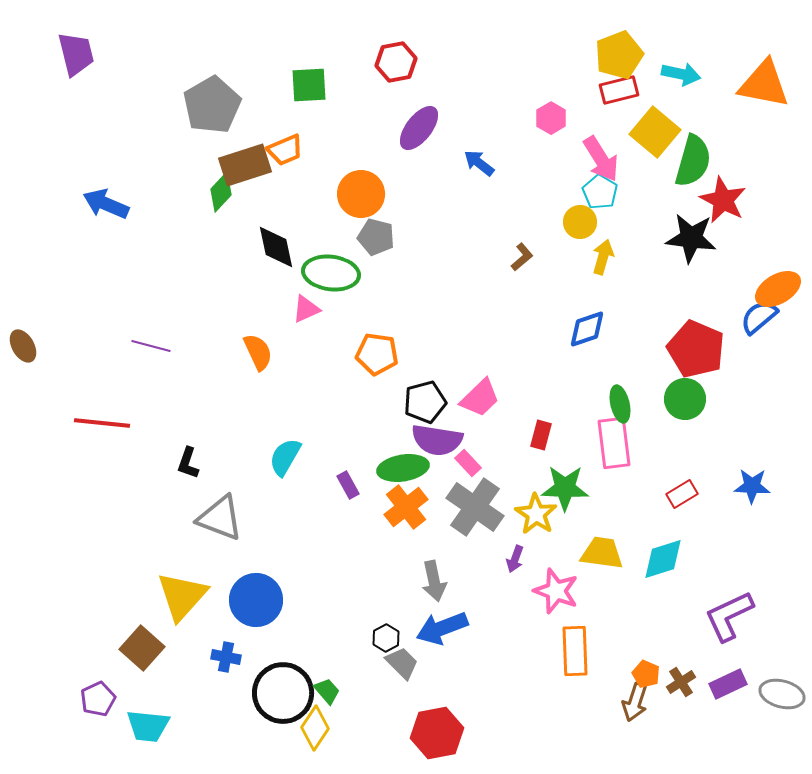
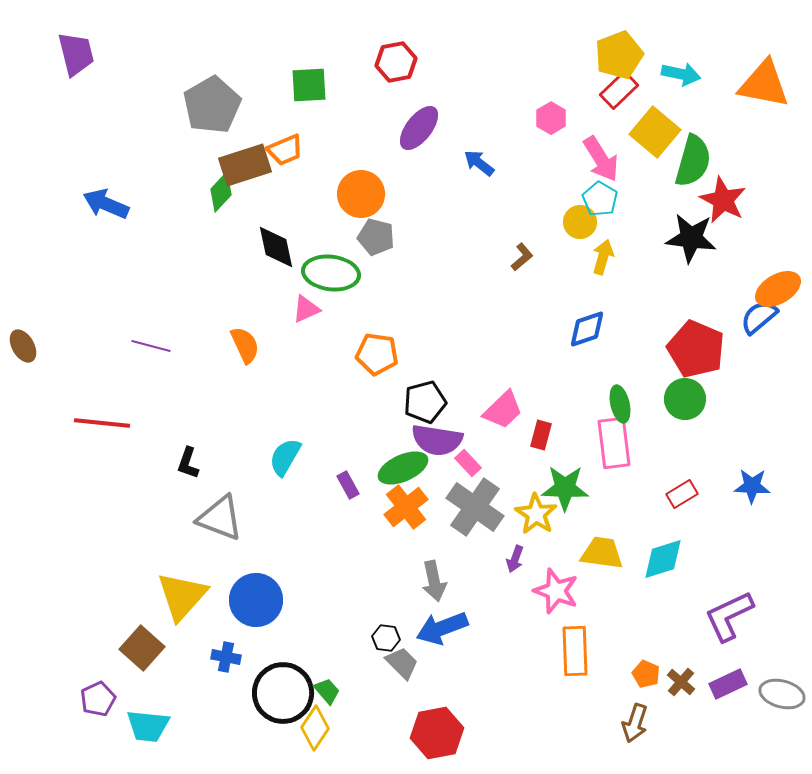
red rectangle at (619, 90): rotated 30 degrees counterclockwise
cyan pentagon at (600, 192): moved 7 px down
orange semicircle at (258, 352): moved 13 px left, 7 px up
pink trapezoid at (480, 398): moved 23 px right, 12 px down
green ellipse at (403, 468): rotated 15 degrees counterclockwise
black hexagon at (386, 638): rotated 24 degrees counterclockwise
brown cross at (681, 682): rotated 16 degrees counterclockwise
brown arrow at (635, 702): moved 21 px down
